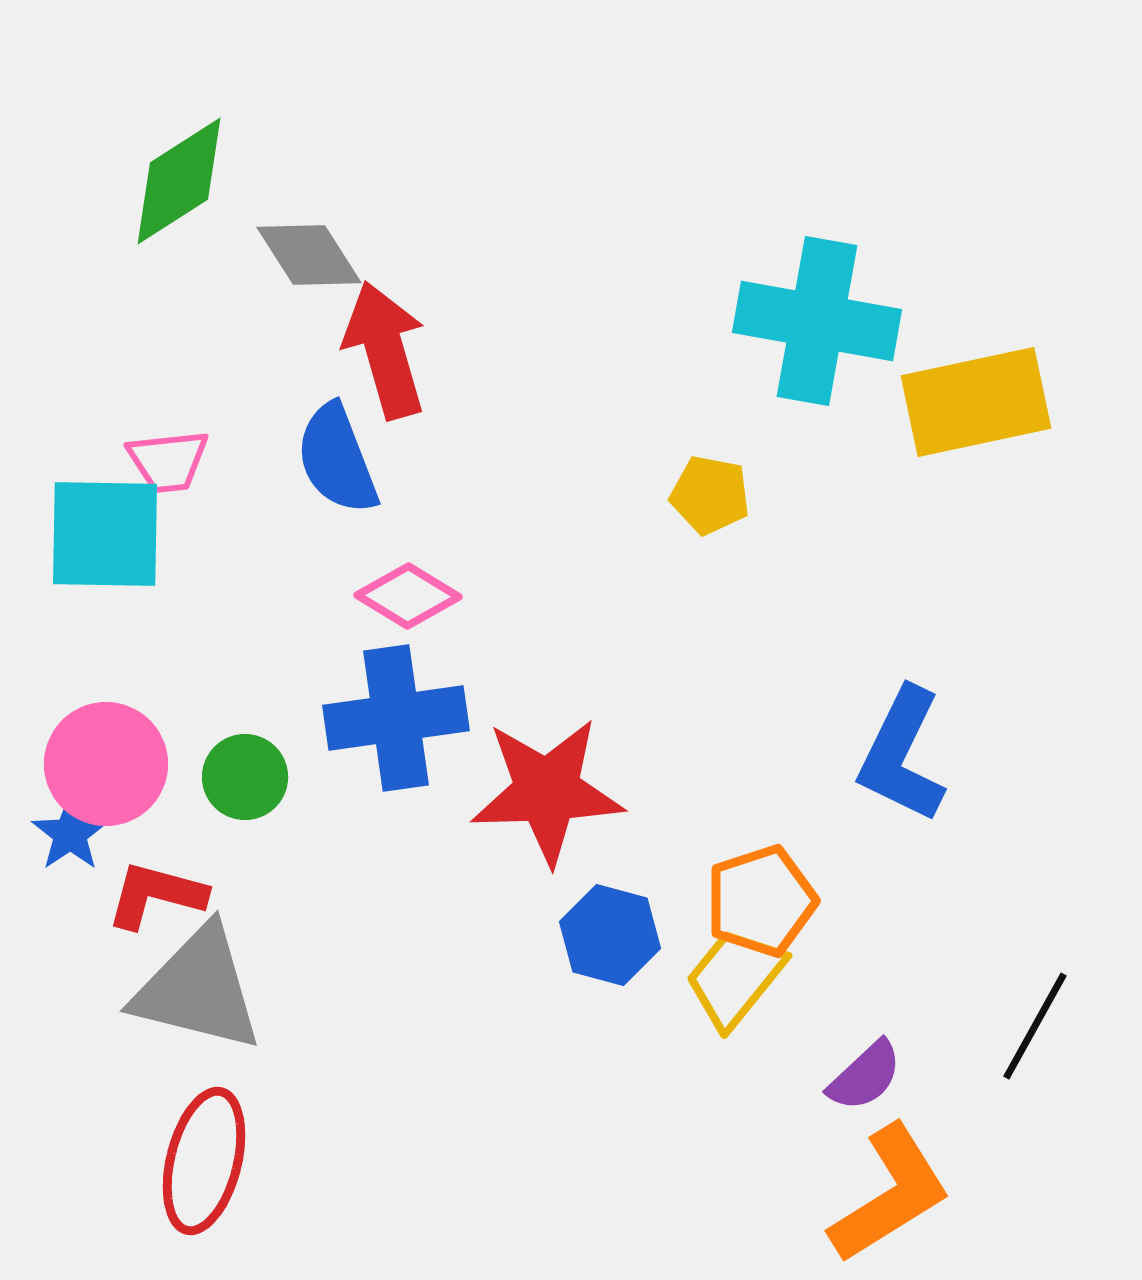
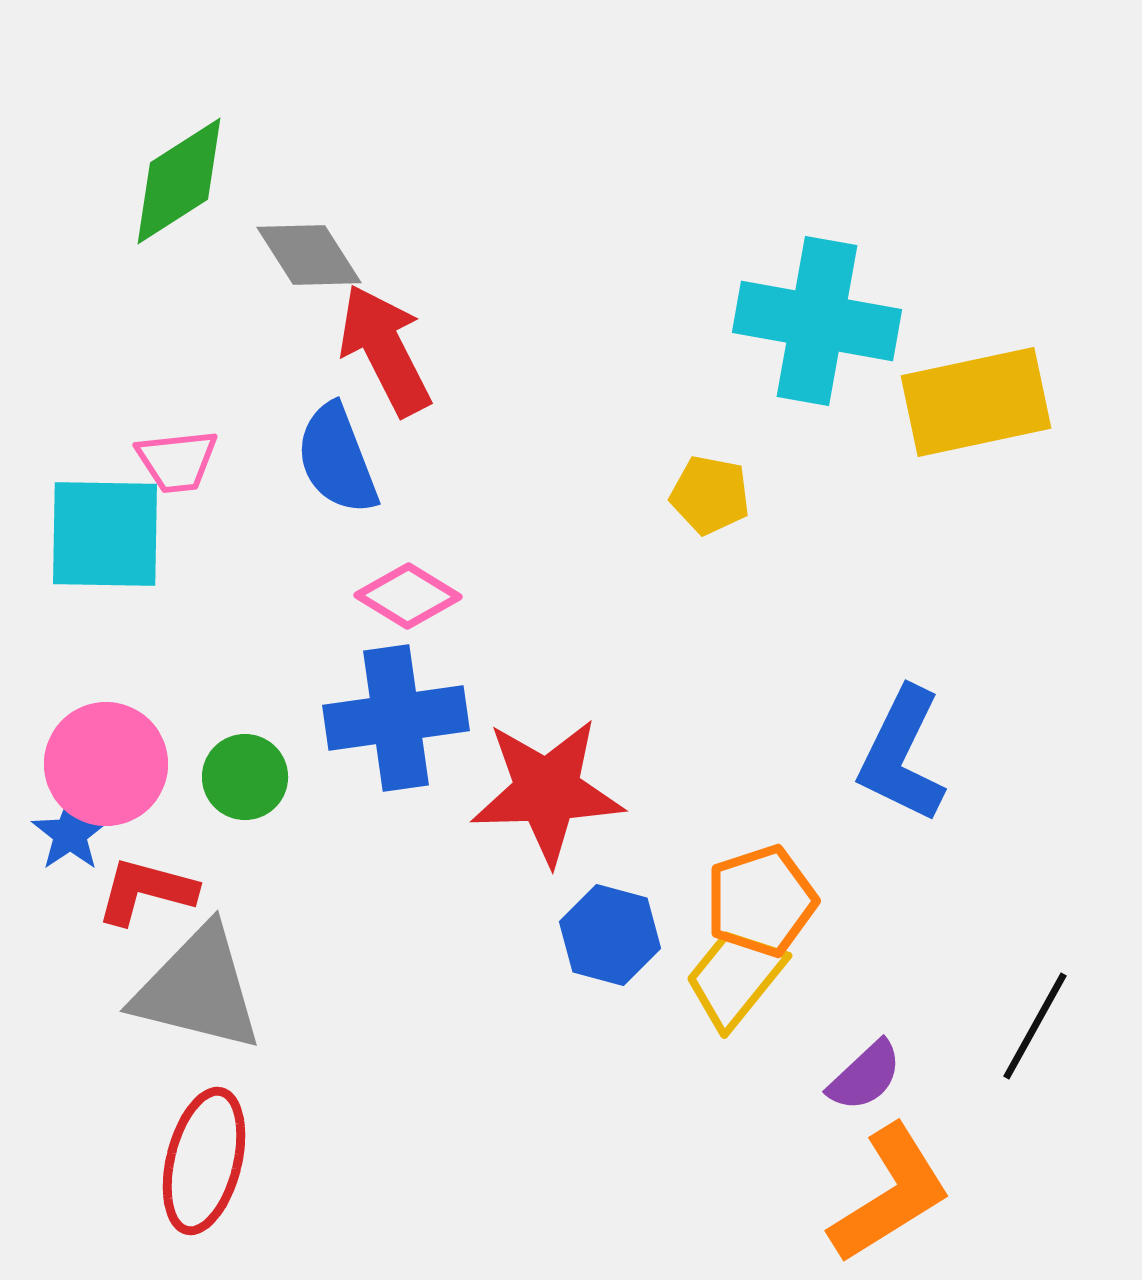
red arrow: rotated 11 degrees counterclockwise
pink trapezoid: moved 9 px right
red L-shape: moved 10 px left, 4 px up
